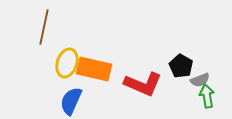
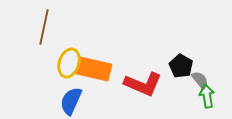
yellow ellipse: moved 2 px right
gray semicircle: rotated 108 degrees counterclockwise
